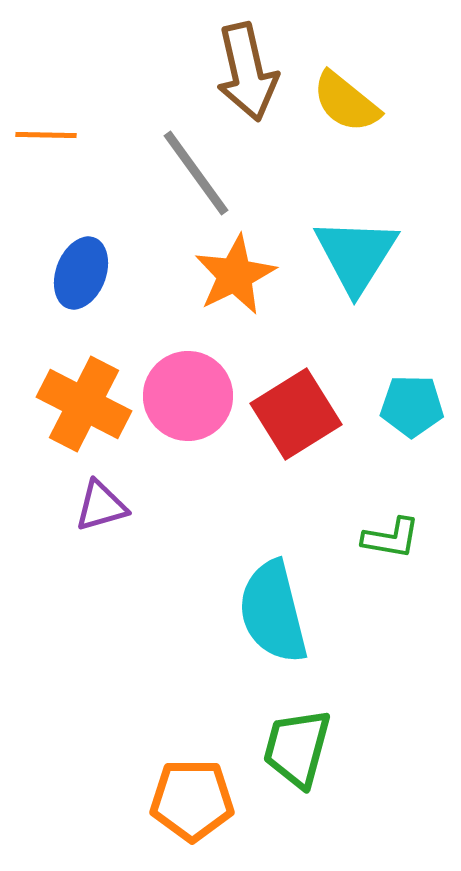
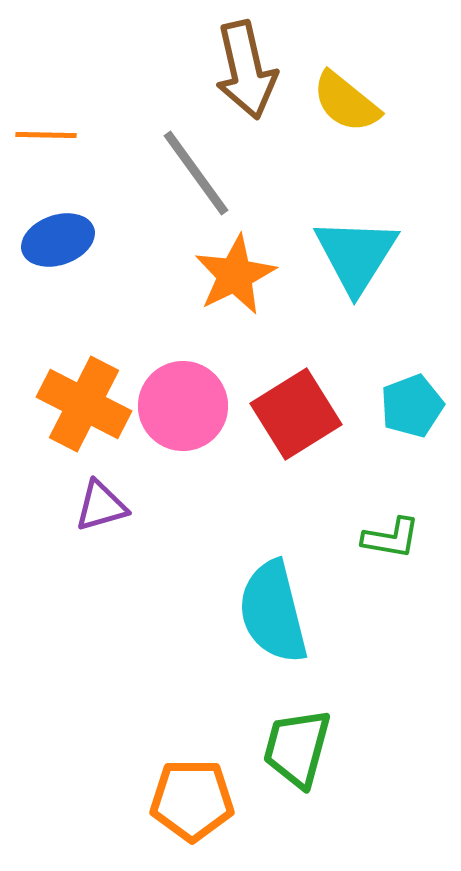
brown arrow: moved 1 px left, 2 px up
blue ellipse: moved 23 px left, 33 px up; rotated 50 degrees clockwise
pink circle: moved 5 px left, 10 px down
cyan pentagon: rotated 22 degrees counterclockwise
